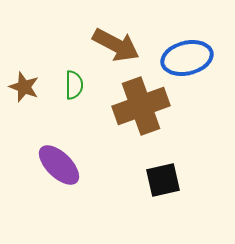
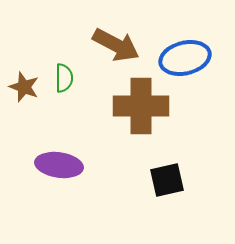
blue ellipse: moved 2 px left
green semicircle: moved 10 px left, 7 px up
brown cross: rotated 20 degrees clockwise
purple ellipse: rotated 36 degrees counterclockwise
black square: moved 4 px right
